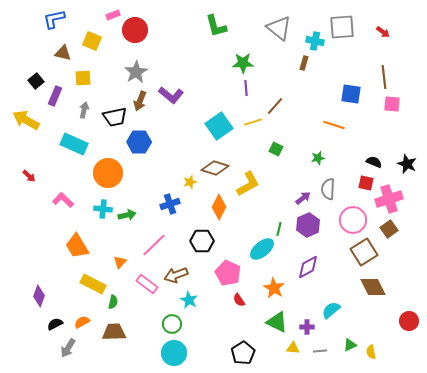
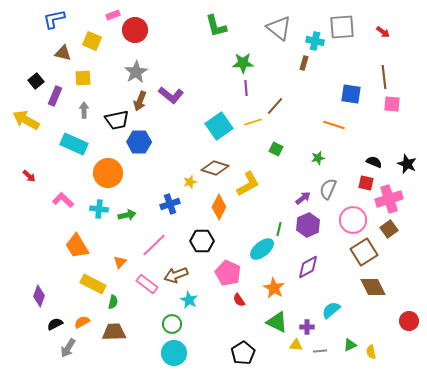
gray arrow at (84, 110): rotated 14 degrees counterclockwise
black trapezoid at (115, 117): moved 2 px right, 3 px down
gray semicircle at (328, 189): rotated 20 degrees clockwise
cyan cross at (103, 209): moved 4 px left
yellow triangle at (293, 348): moved 3 px right, 3 px up
